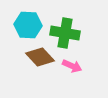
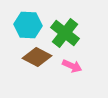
green cross: rotated 28 degrees clockwise
brown diamond: moved 3 px left; rotated 20 degrees counterclockwise
